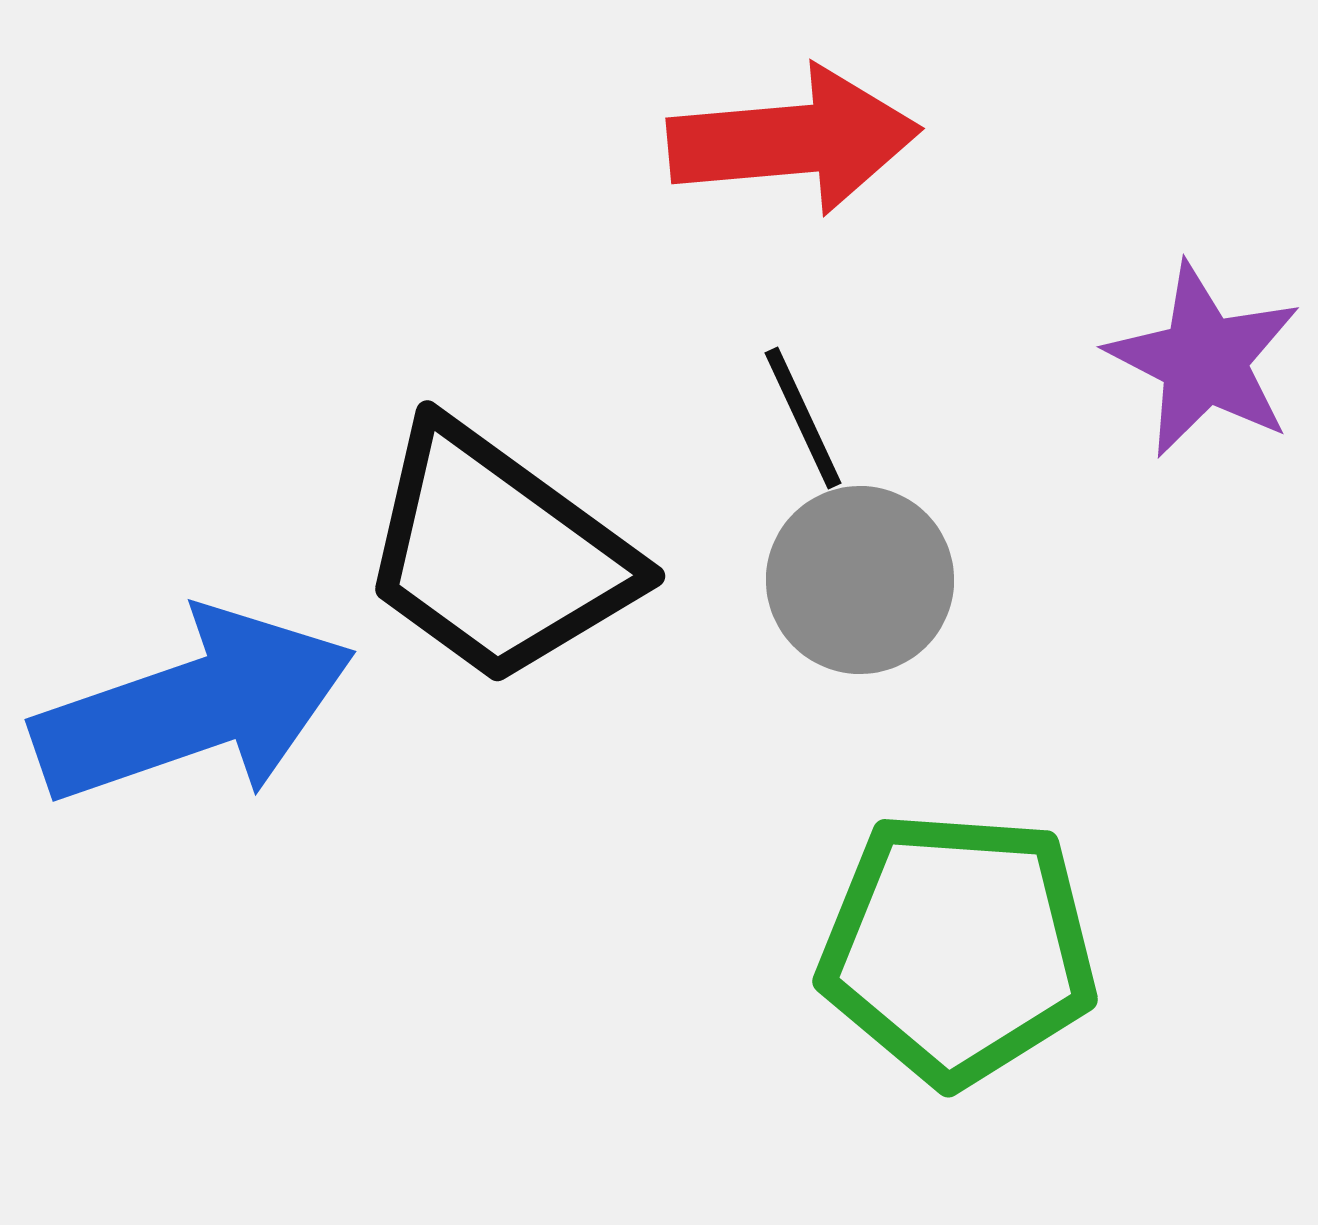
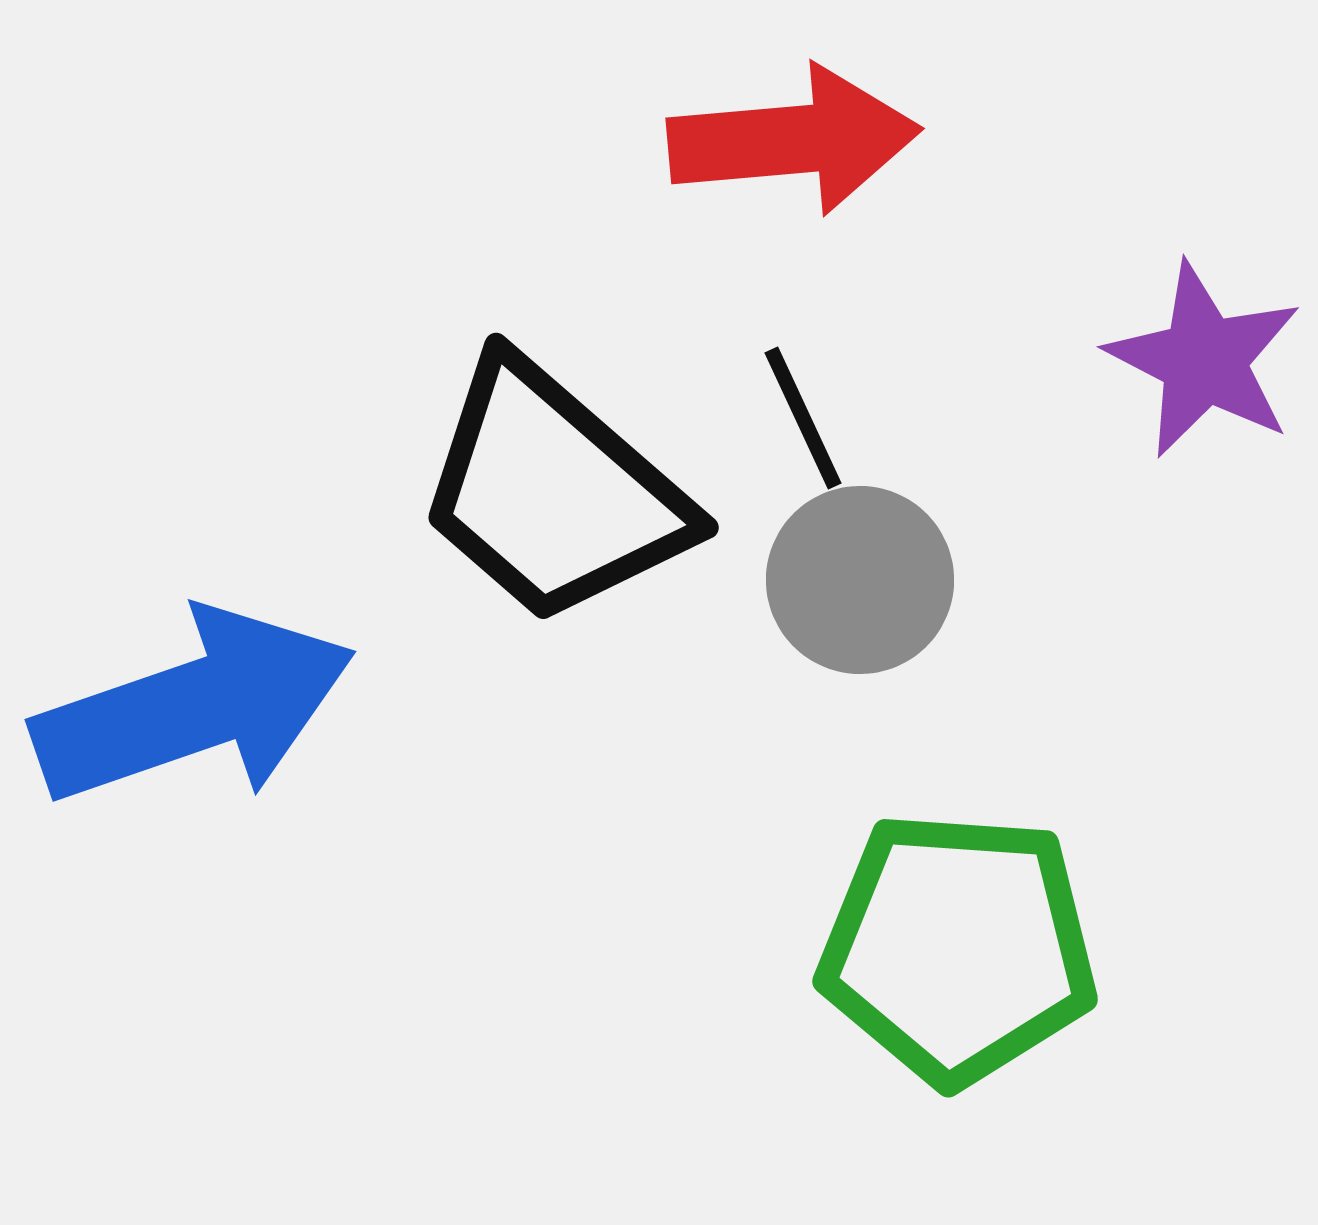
black trapezoid: moved 56 px right, 62 px up; rotated 5 degrees clockwise
